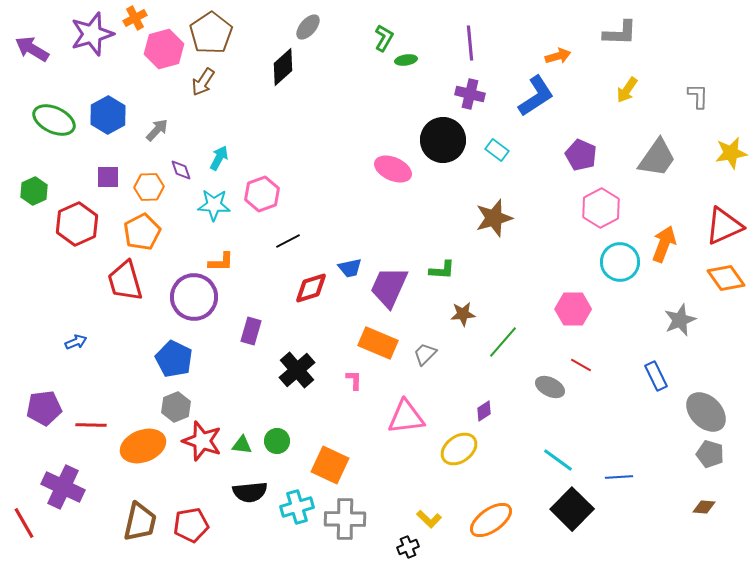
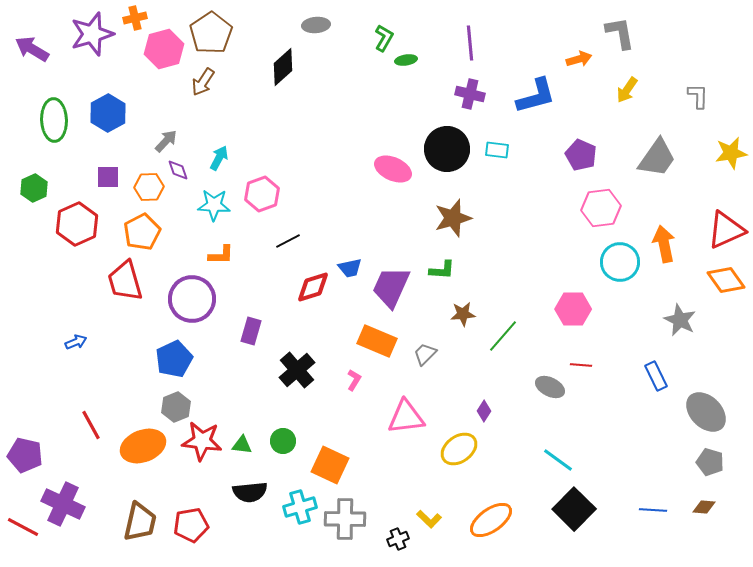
orange cross at (135, 18): rotated 15 degrees clockwise
gray ellipse at (308, 27): moved 8 px right, 2 px up; rotated 44 degrees clockwise
gray L-shape at (620, 33): rotated 102 degrees counterclockwise
orange arrow at (558, 56): moved 21 px right, 3 px down
blue L-shape at (536, 96): rotated 18 degrees clockwise
blue hexagon at (108, 115): moved 2 px up
green ellipse at (54, 120): rotated 63 degrees clockwise
gray arrow at (157, 130): moved 9 px right, 11 px down
black circle at (443, 140): moved 4 px right, 9 px down
cyan rectangle at (497, 150): rotated 30 degrees counterclockwise
purple diamond at (181, 170): moved 3 px left
green hexagon at (34, 191): moved 3 px up
pink hexagon at (601, 208): rotated 21 degrees clockwise
brown star at (494, 218): moved 41 px left
red triangle at (724, 226): moved 2 px right, 4 px down
orange arrow at (664, 244): rotated 33 degrees counterclockwise
orange L-shape at (221, 262): moved 7 px up
orange diamond at (726, 278): moved 2 px down
purple trapezoid at (389, 287): moved 2 px right
red diamond at (311, 288): moved 2 px right, 1 px up
purple circle at (194, 297): moved 2 px left, 2 px down
gray star at (680, 320): rotated 24 degrees counterclockwise
green line at (503, 342): moved 6 px up
orange rectangle at (378, 343): moved 1 px left, 2 px up
blue pentagon at (174, 359): rotated 21 degrees clockwise
red line at (581, 365): rotated 25 degrees counterclockwise
pink L-shape at (354, 380): rotated 30 degrees clockwise
purple pentagon at (44, 408): moved 19 px left, 47 px down; rotated 20 degrees clockwise
purple diamond at (484, 411): rotated 25 degrees counterclockwise
red line at (91, 425): rotated 60 degrees clockwise
red star at (202, 441): rotated 12 degrees counterclockwise
green circle at (277, 441): moved 6 px right
gray pentagon at (710, 454): moved 8 px down
blue line at (619, 477): moved 34 px right, 33 px down; rotated 8 degrees clockwise
purple cross at (63, 487): moved 17 px down
cyan cross at (297, 507): moved 3 px right
black square at (572, 509): moved 2 px right
red line at (24, 523): moved 1 px left, 4 px down; rotated 32 degrees counterclockwise
black cross at (408, 547): moved 10 px left, 8 px up
